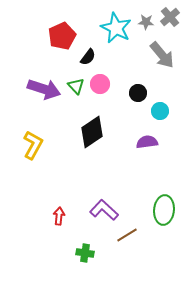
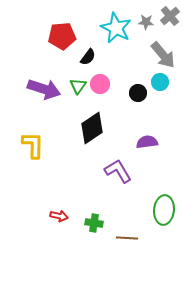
gray cross: moved 1 px up
red pentagon: rotated 20 degrees clockwise
gray arrow: moved 1 px right
green triangle: moved 2 px right; rotated 18 degrees clockwise
cyan circle: moved 29 px up
black diamond: moved 4 px up
yellow L-shape: rotated 28 degrees counterclockwise
purple L-shape: moved 14 px right, 39 px up; rotated 16 degrees clockwise
red arrow: rotated 96 degrees clockwise
brown line: moved 3 px down; rotated 35 degrees clockwise
green cross: moved 9 px right, 30 px up
